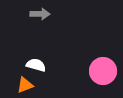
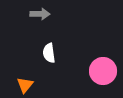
white semicircle: moved 13 px right, 12 px up; rotated 114 degrees counterclockwise
orange triangle: rotated 30 degrees counterclockwise
